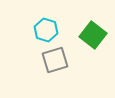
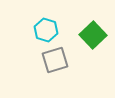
green square: rotated 8 degrees clockwise
